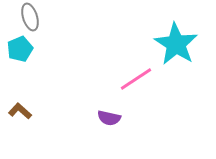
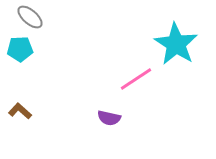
gray ellipse: rotated 32 degrees counterclockwise
cyan pentagon: rotated 20 degrees clockwise
